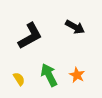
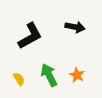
black arrow: rotated 18 degrees counterclockwise
